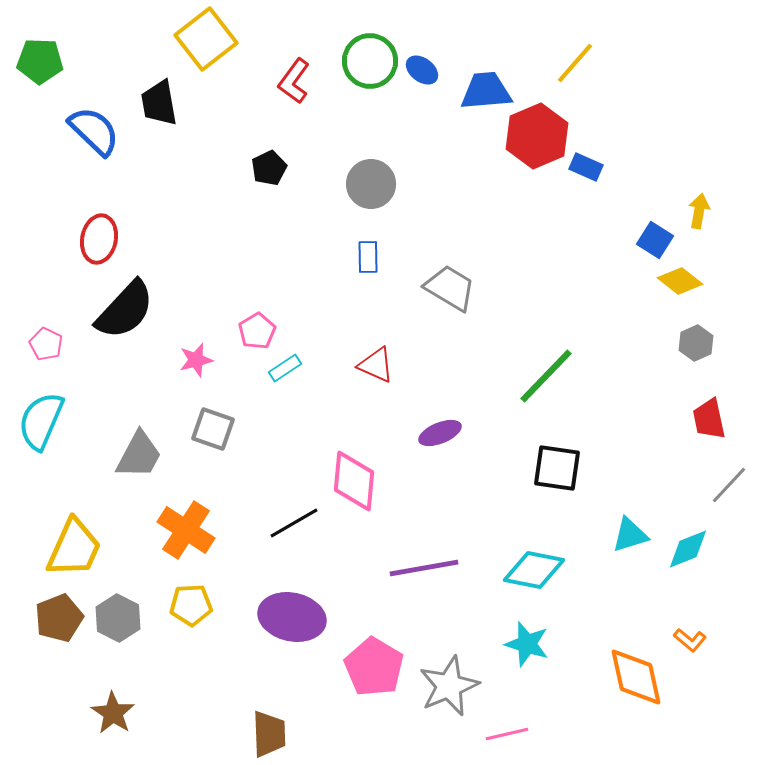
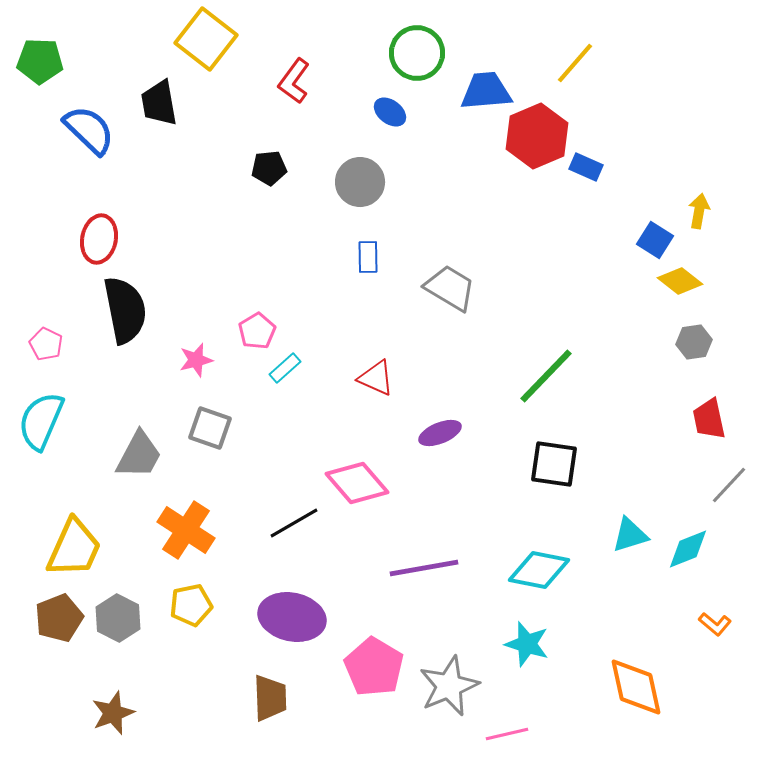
yellow square at (206, 39): rotated 14 degrees counterclockwise
green circle at (370, 61): moved 47 px right, 8 px up
blue ellipse at (422, 70): moved 32 px left, 42 px down
blue semicircle at (94, 131): moved 5 px left, 1 px up
black pentagon at (269, 168): rotated 20 degrees clockwise
gray circle at (371, 184): moved 11 px left, 2 px up
black semicircle at (125, 310): rotated 54 degrees counterclockwise
gray hexagon at (696, 343): moved 2 px left, 1 px up; rotated 16 degrees clockwise
red triangle at (376, 365): moved 13 px down
cyan rectangle at (285, 368): rotated 8 degrees counterclockwise
gray square at (213, 429): moved 3 px left, 1 px up
black square at (557, 468): moved 3 px left, 4 px up
pink diamond at (354, 481): moved 3 px right, 2 px down; rotated 46 degrees counterclockwise
cyan diamond at (534, 570): moved 5 px right
yellow pentagon at (191, 605): rotated 9 degrees counterclockwise
orange L-shape at (690, 640): moved 25 px right, 16 px up
orange diamond at (636, 677): moved 10 px down
brown star at (113, 713): rotated 18 degrees clockwise
brown trapezoid at (269, 734): moved 1 px right, 36 px up
